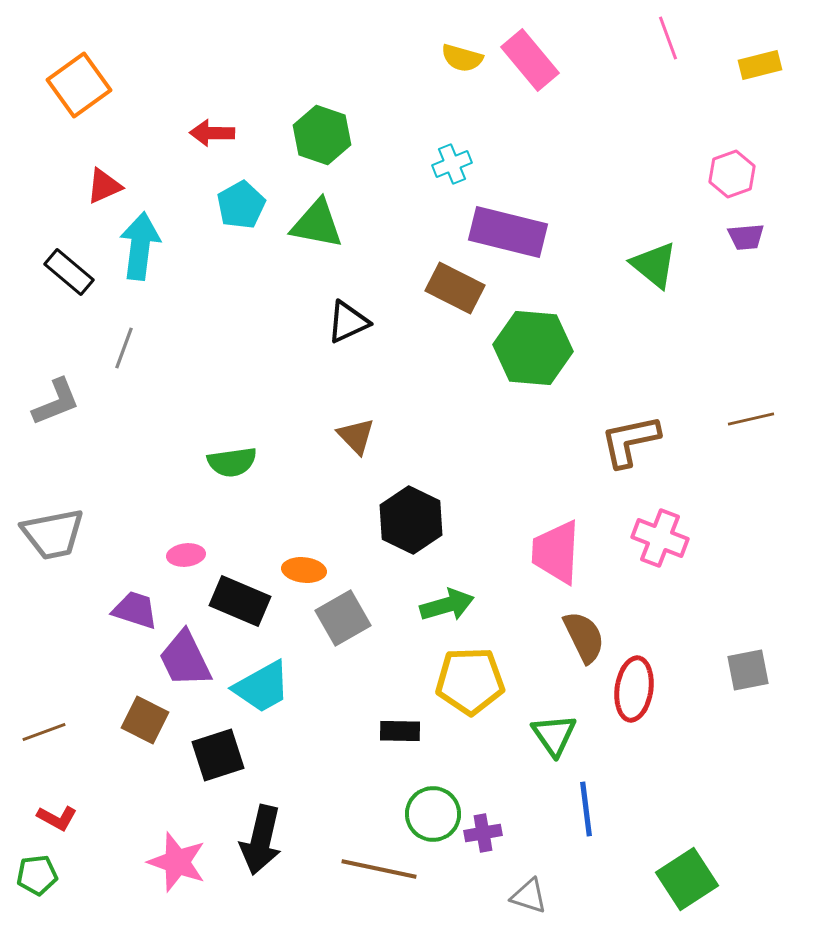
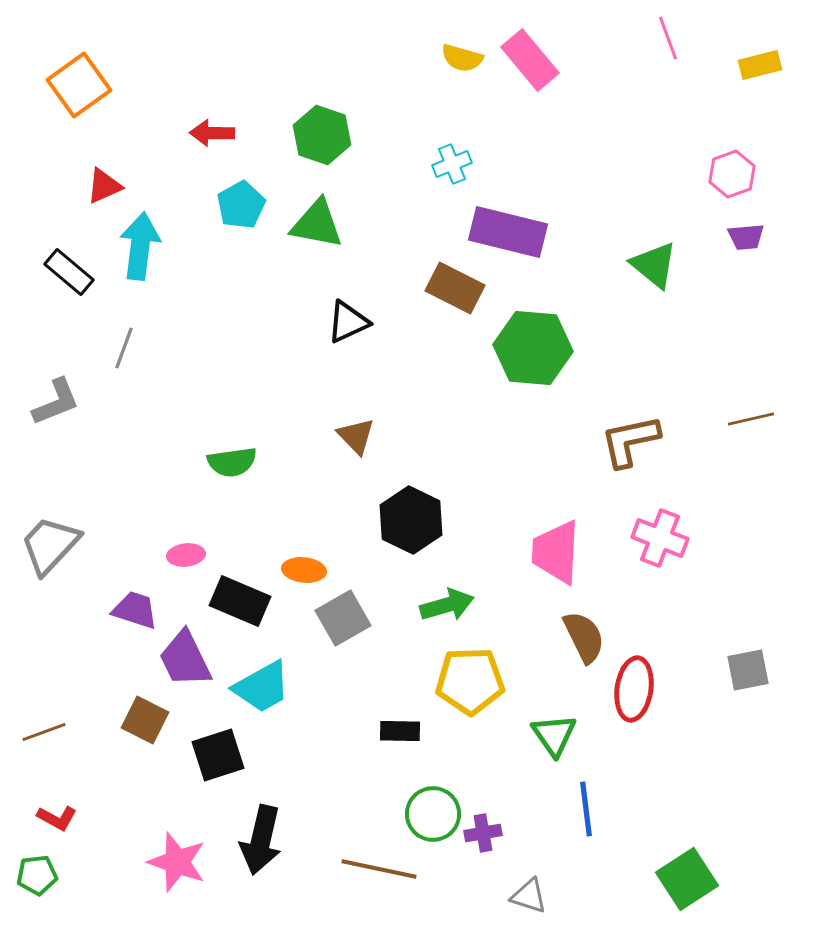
gray trapezoid at (53, 534): moved 3 px left, 11 px down; rotated 144 degrees clockwise
